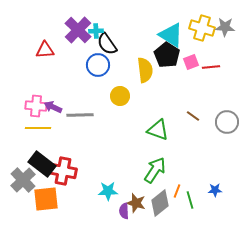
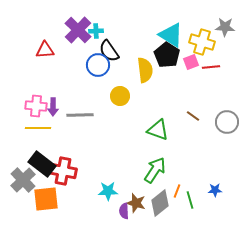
yellow cross: moved 14 px down
black semicircle: moved 2 px right, 7 px down
purple arrow: rotated 114 degrees counterclockwise
